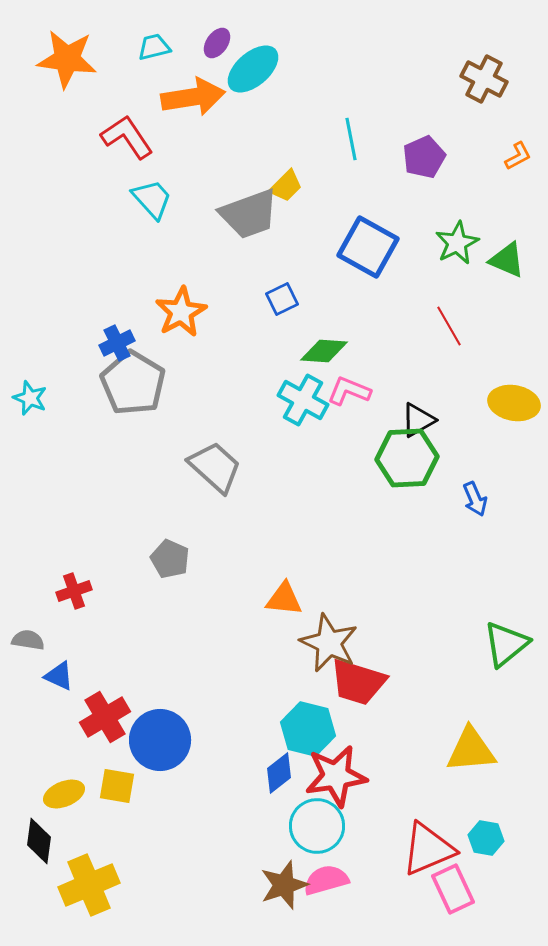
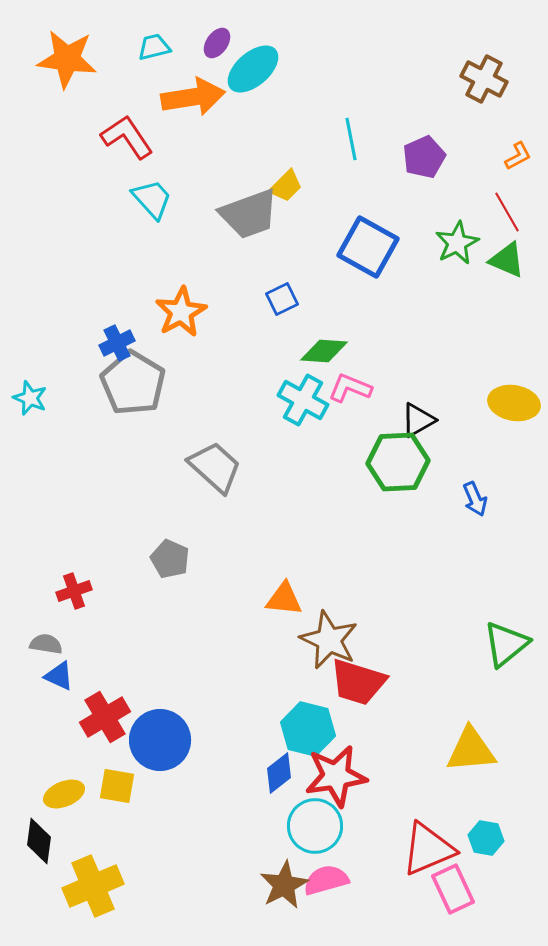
red line at (449, 326): moved 58 px right, 114 px up
pink L-shape at (349, 391): moved 1 px right, 3 px up
green hexagon at (407, 458): moved 9 px left, 4 px down
gray semicircle at (28, 640): moved 18 px right, 4 px down
brown star at (329, 643): moved 3 px up
cyan circle at (317, 826): moved 2 px left
yellow cross at (89, 885): moved 4 px right, 1 px down
brown star at (284, 885): rotated 9 degrees counterclockwise
